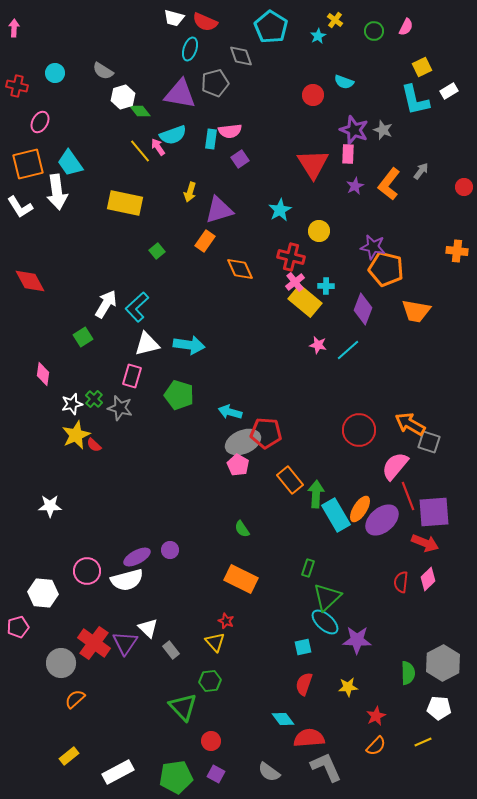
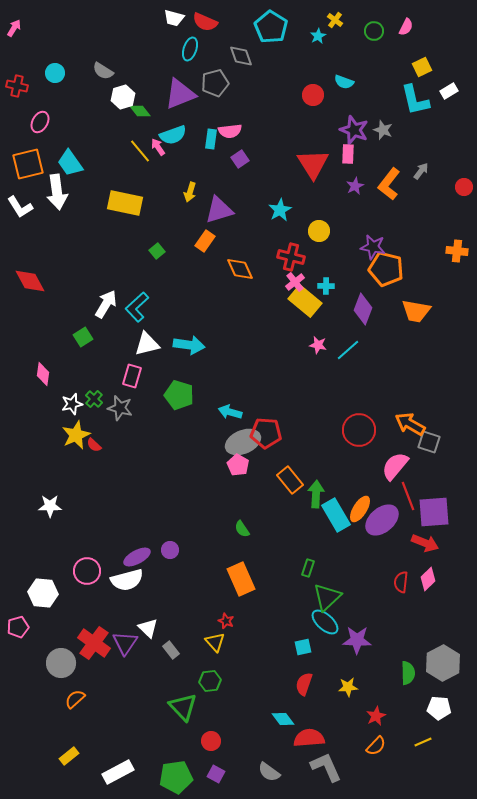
pink arrow at (14, 28): rotated 30 degrees clockwise
purple triangle at (180, 94): rotated 32 degrees counterclockwise
orange rectangle at (241, 579): rotated 40 degrees clockwise
